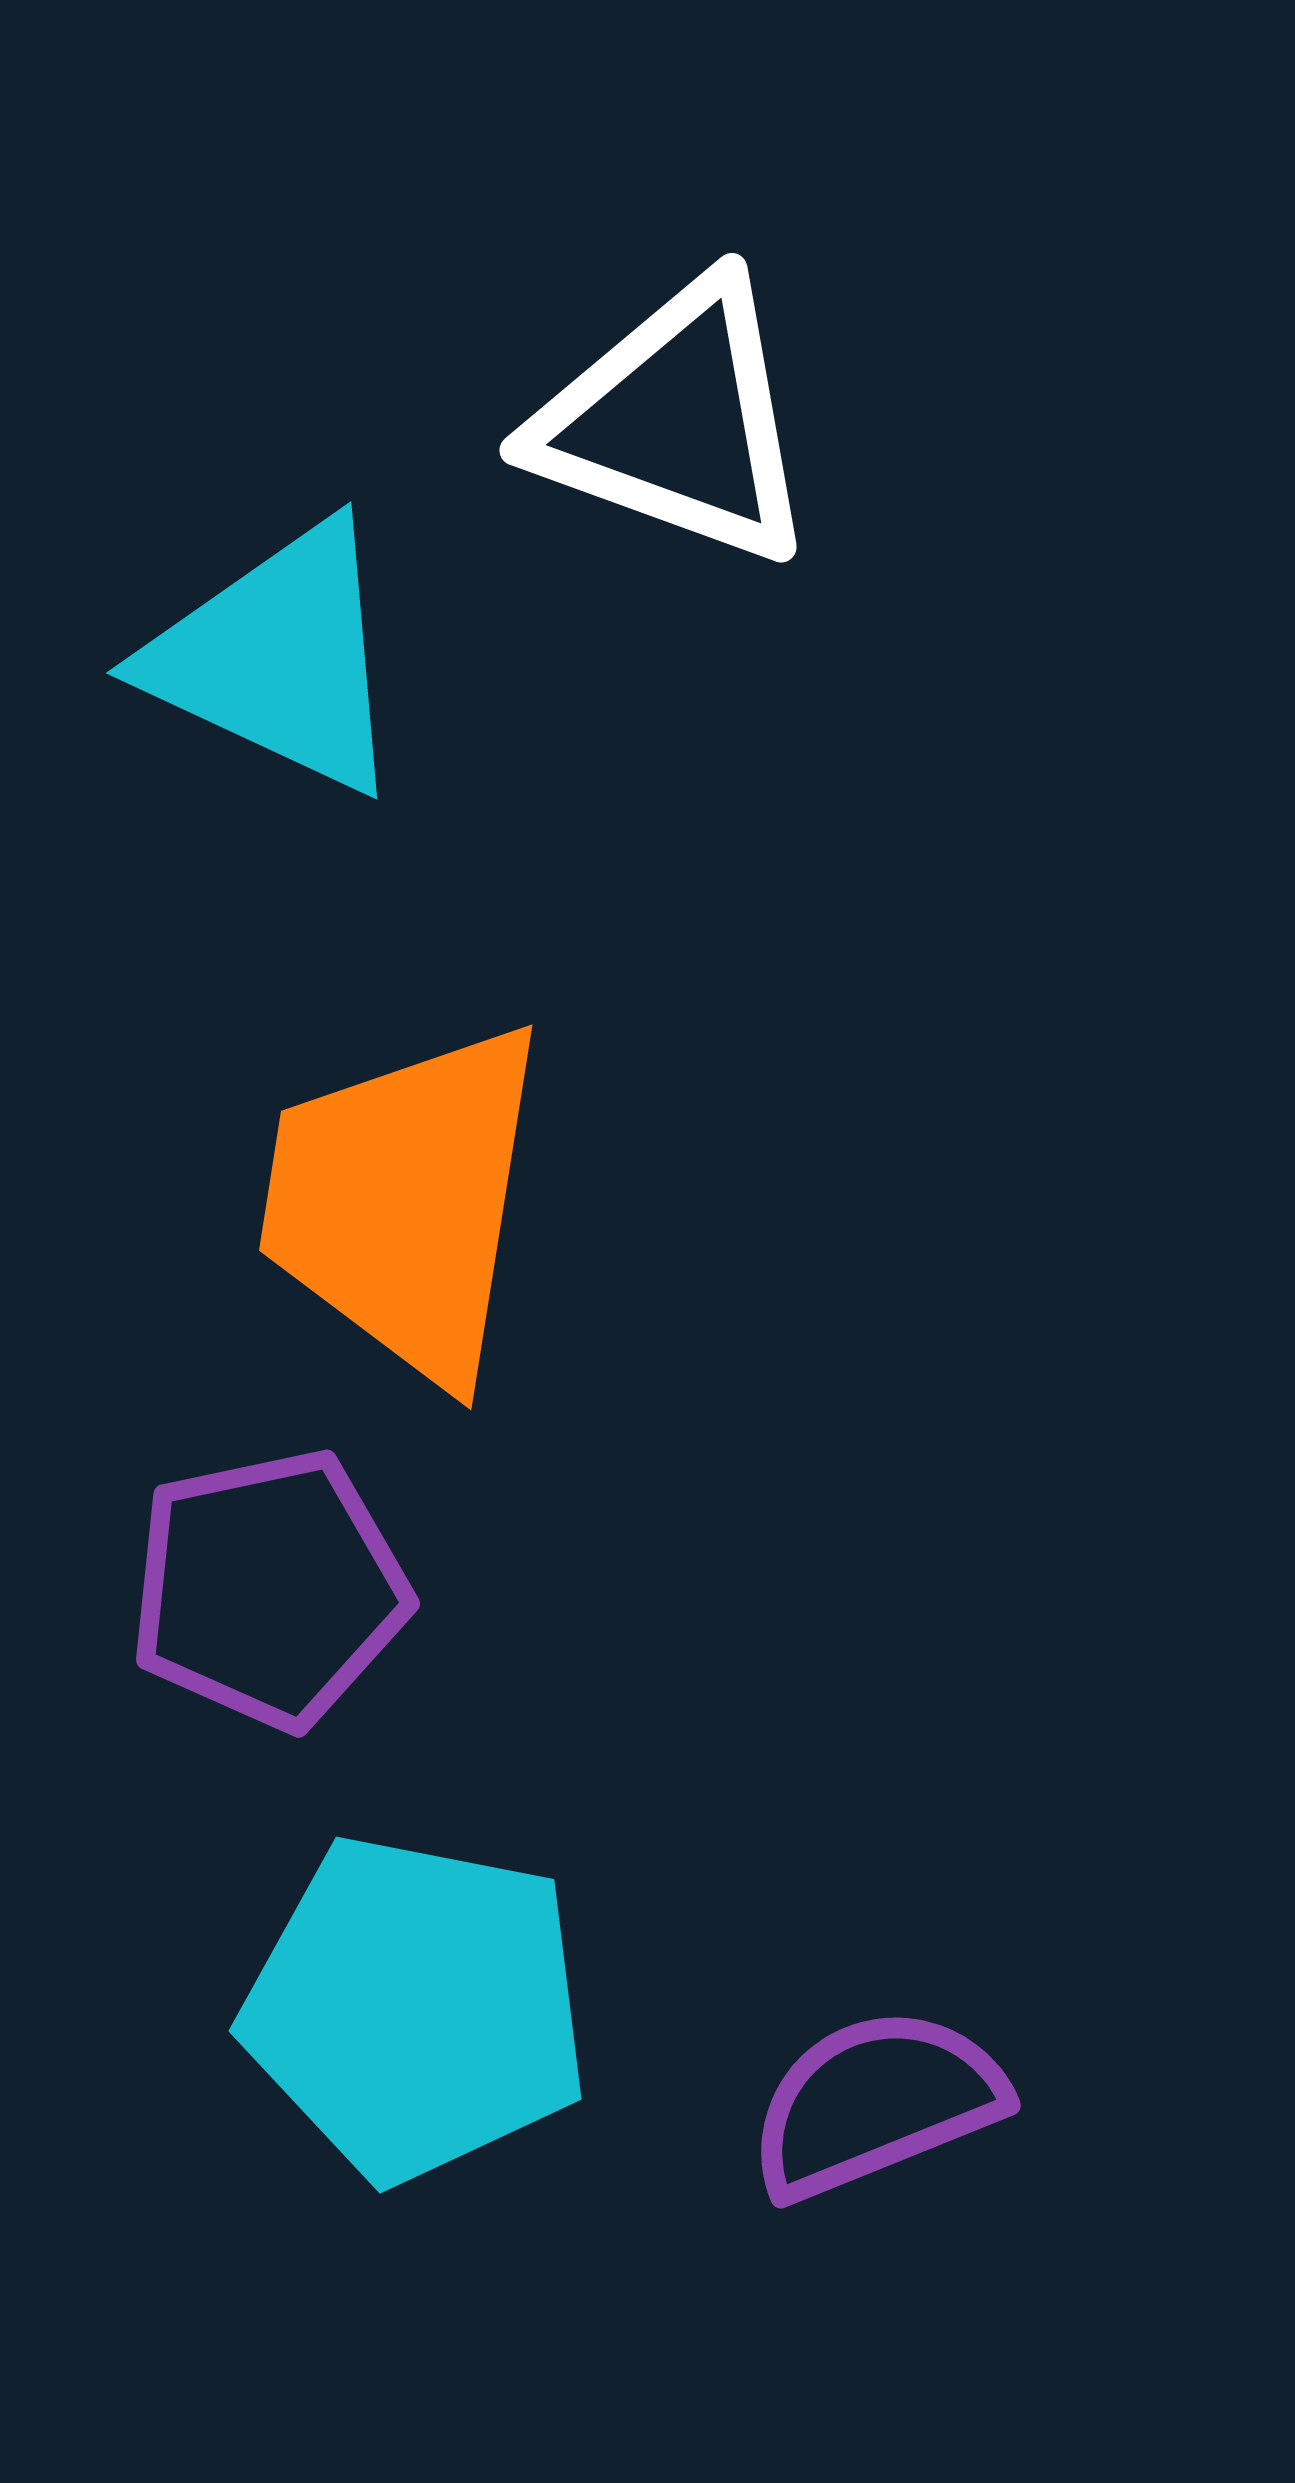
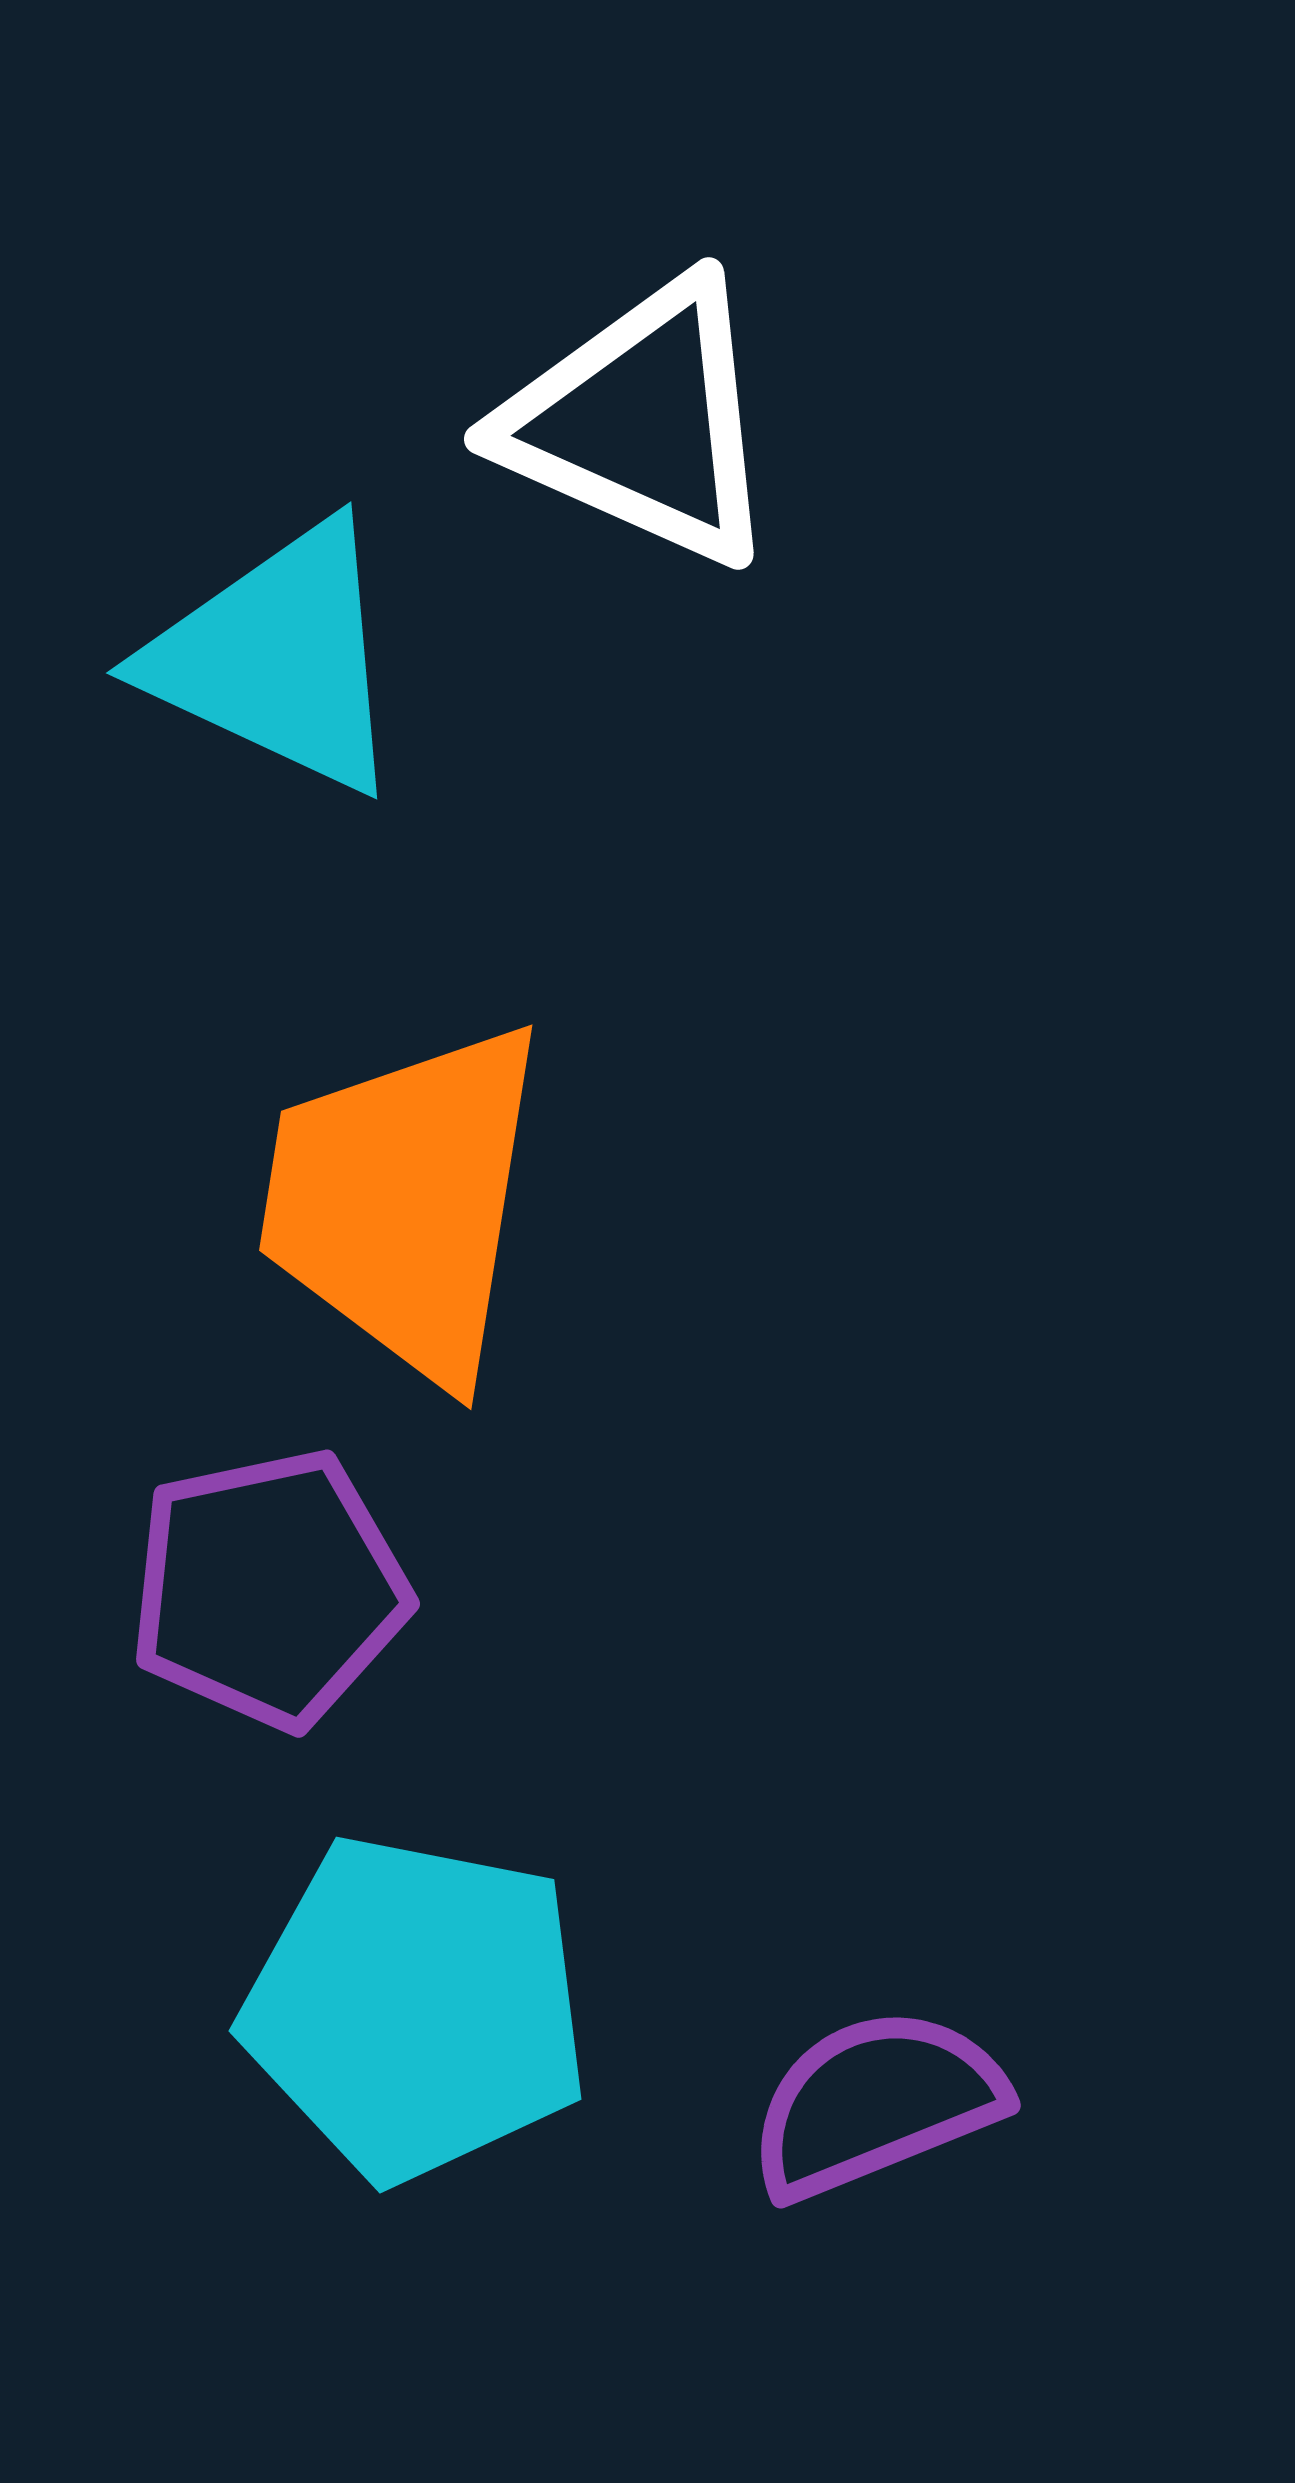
white triangle: moved 34 px left; rotated 4 degrees clockwise
